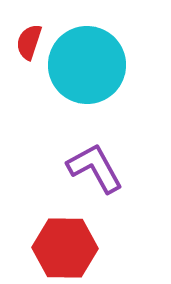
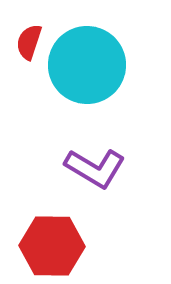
purple L-shape: rotated 150 degrees clockwise
red hexagon: moved 13 px left, 2 px up
